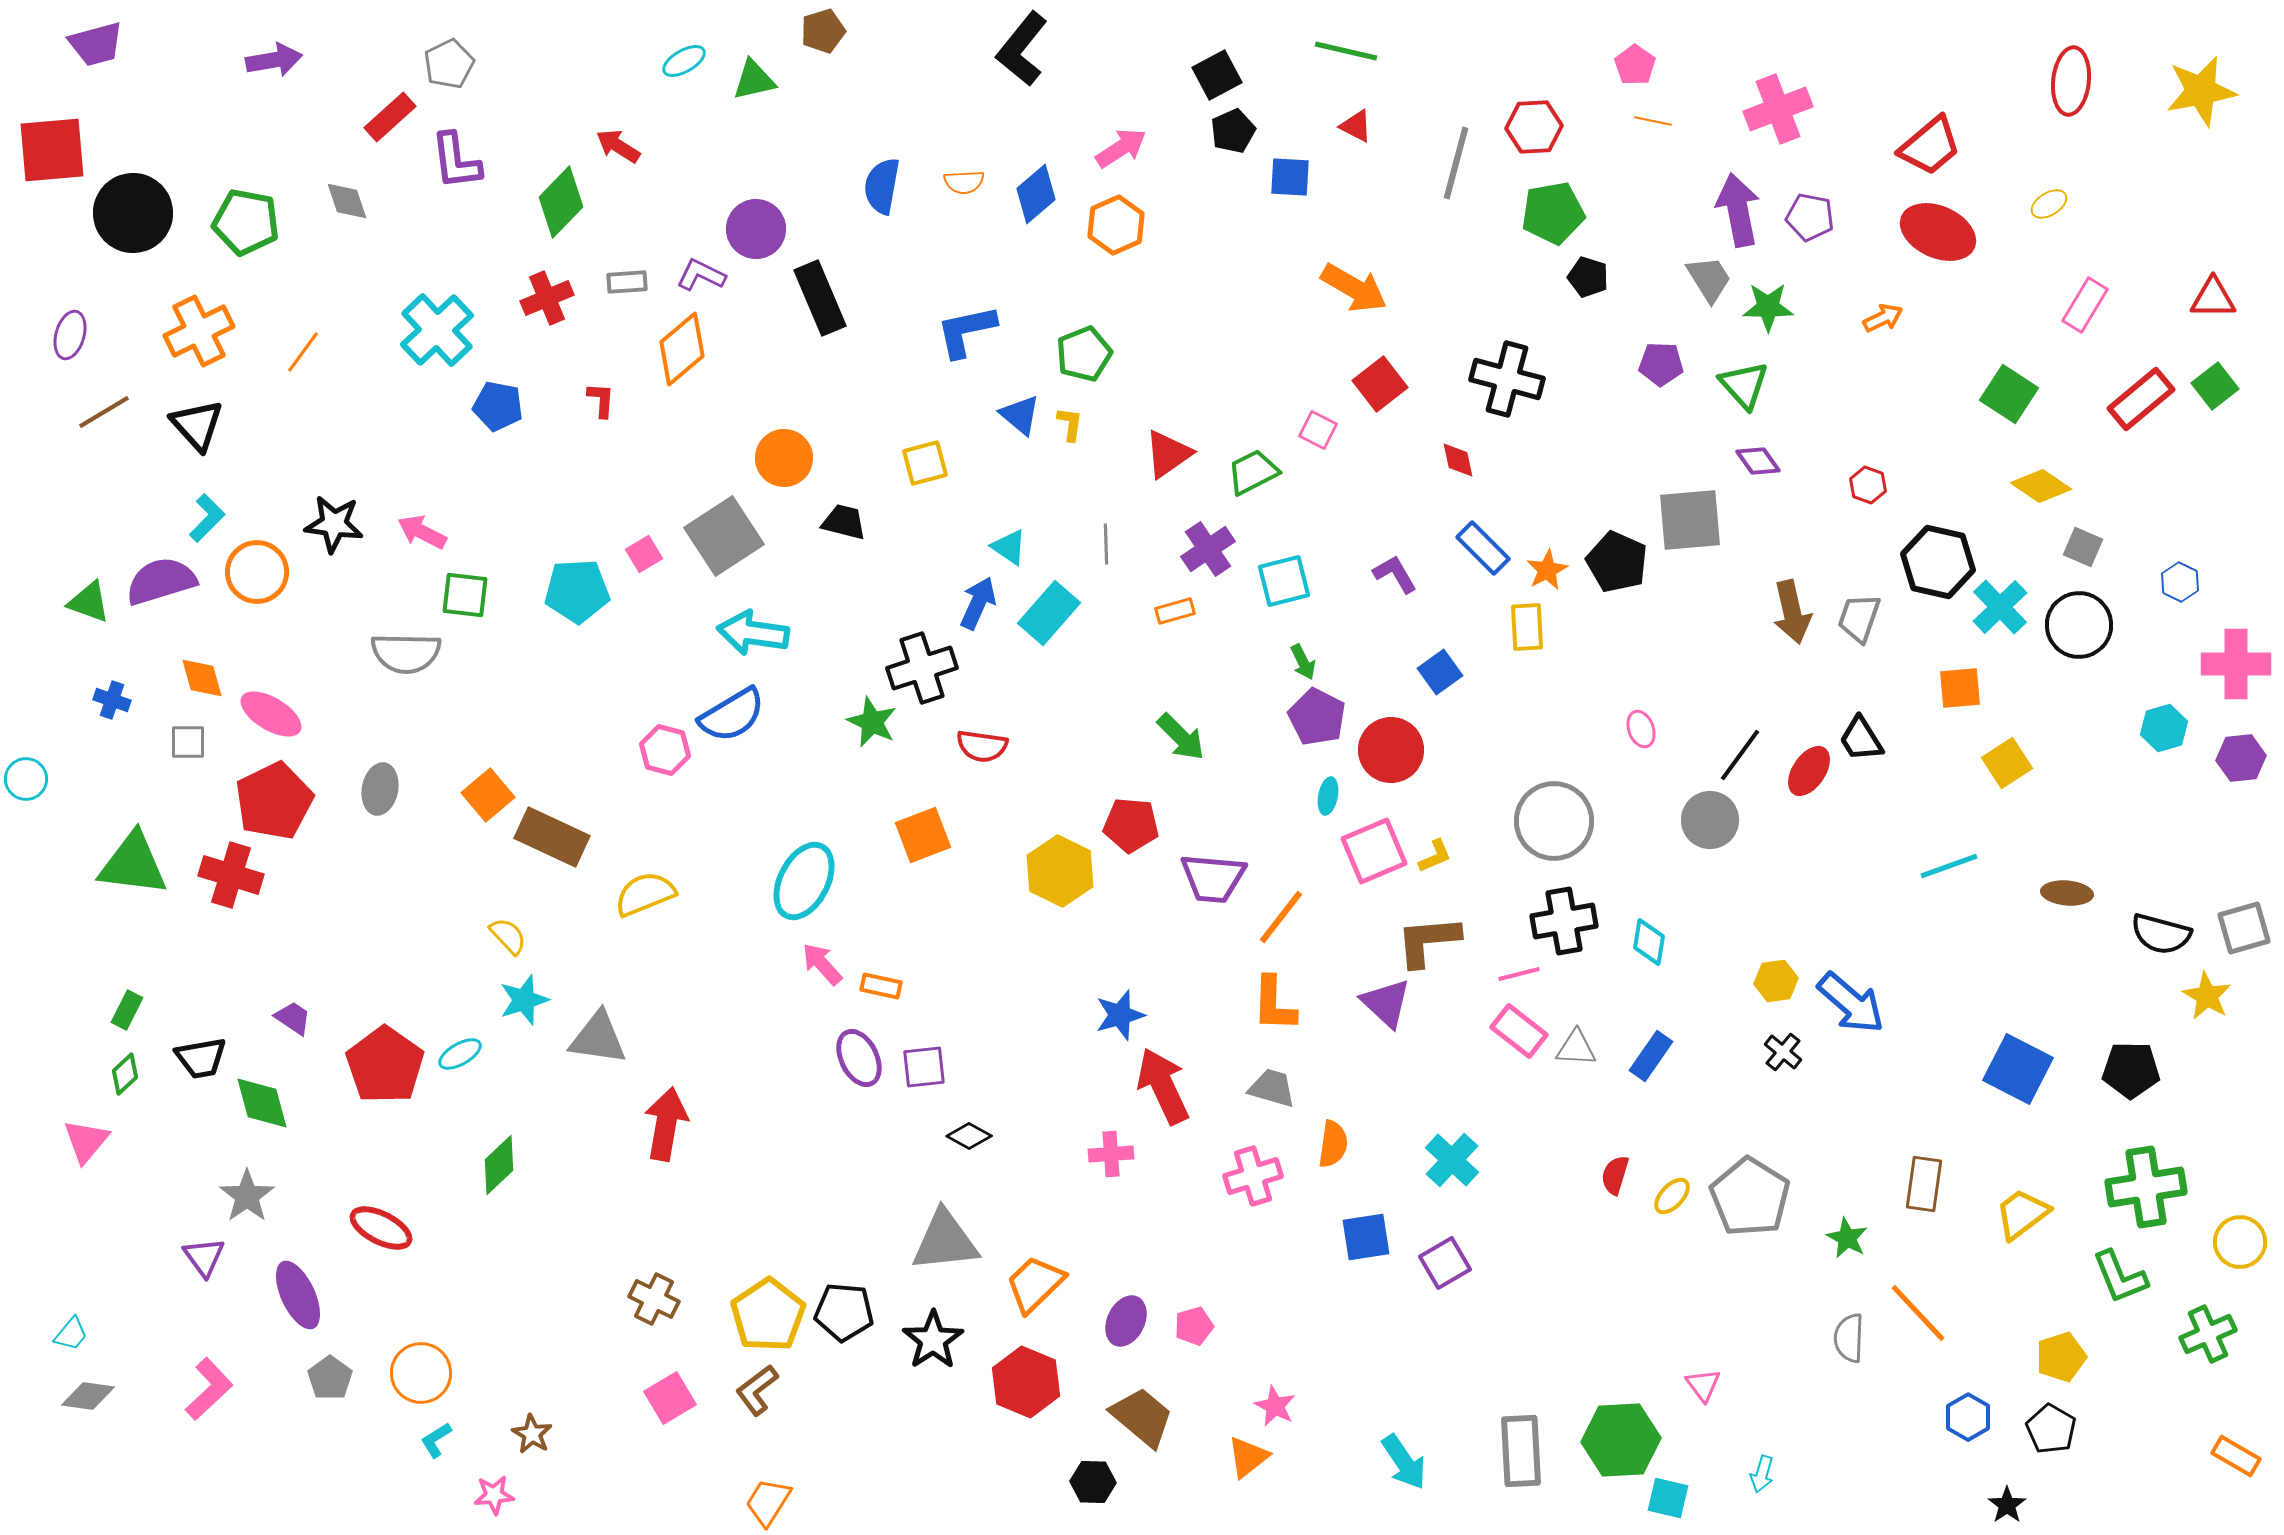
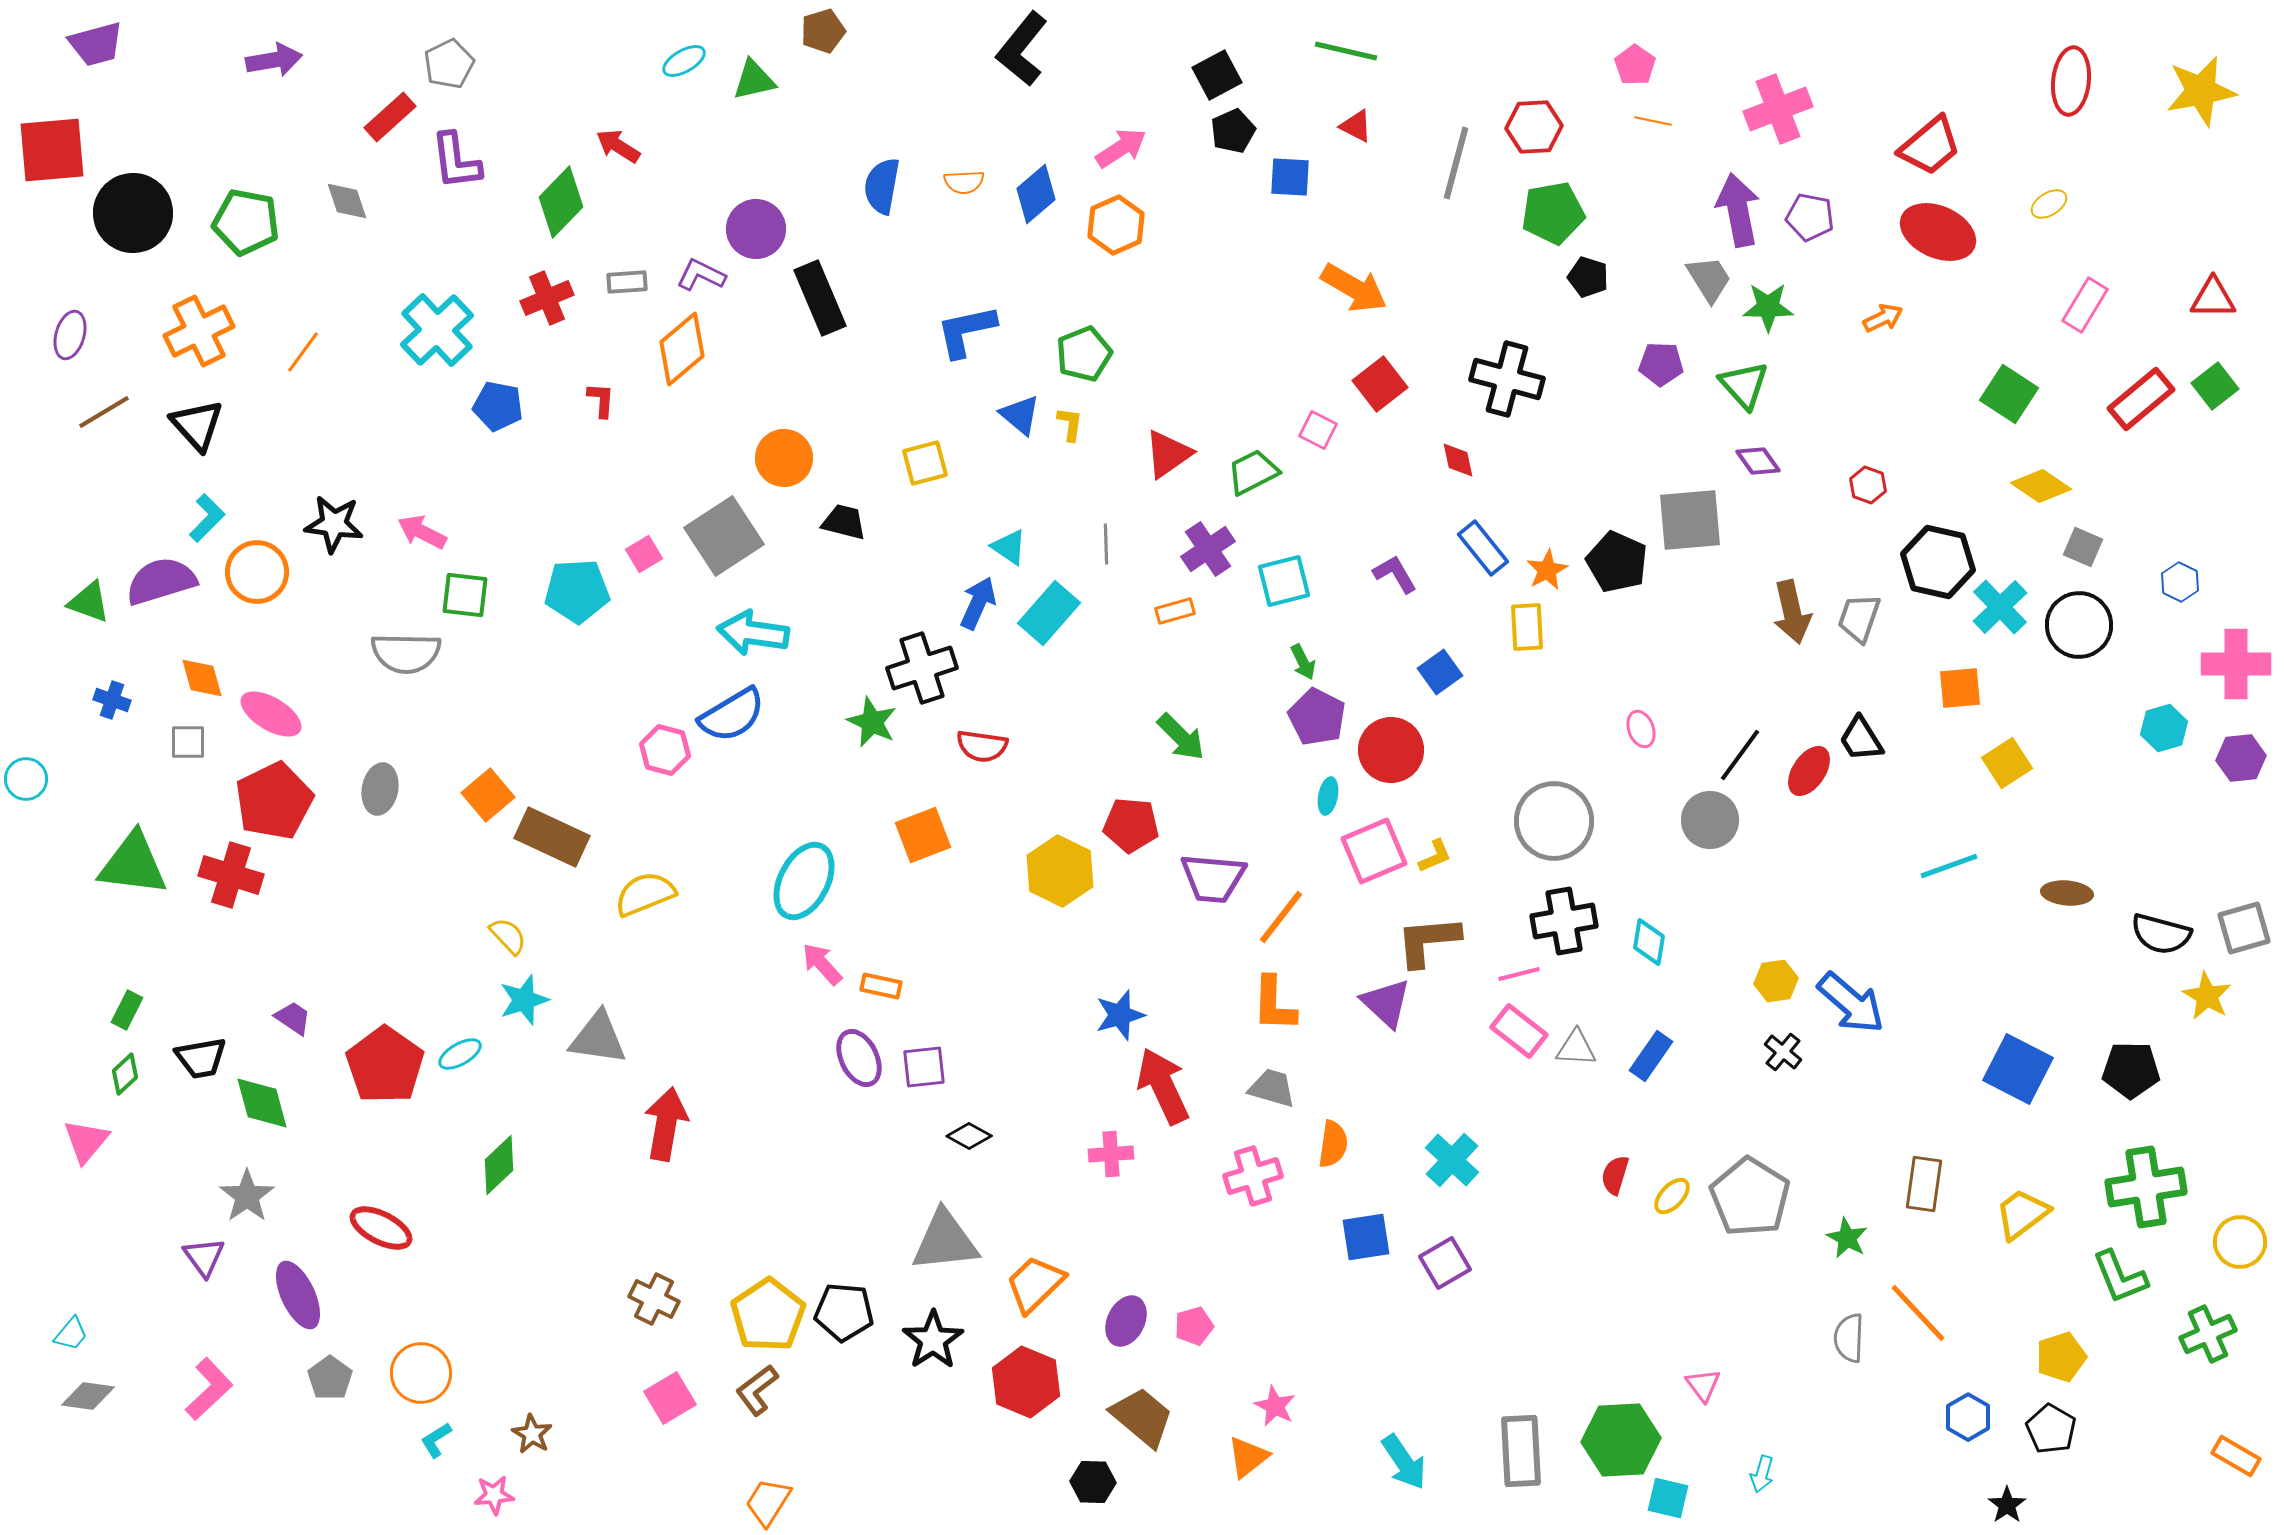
blue rectangle at (1483, 548): rotated 6 degrees clockwise
